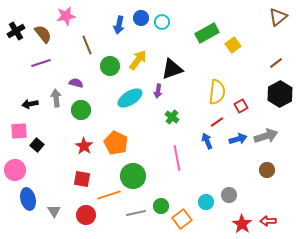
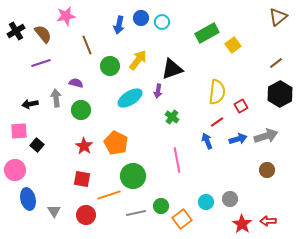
pink line at (177, 158): moved 2 px down
gray circle at (229, 195): moved 1 px right, 4 px down
